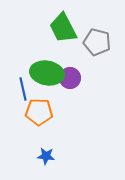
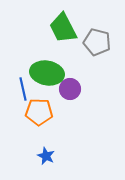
purple circle: moved 11 px down
blue star: rotated 18 degrees clockwise
